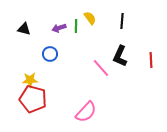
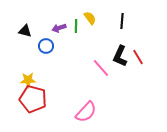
black triangle: moved 1 px right, 2 px down
blue circle: moved 4 px left, 8 px up
red line: moved 13 px left, 3 px up; rotated 28 degrees counterclockwise
yellow star: moved 2 px left
